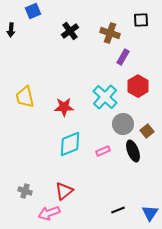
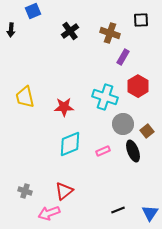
cyan cross: rotated 25 degrees counterclockwise
